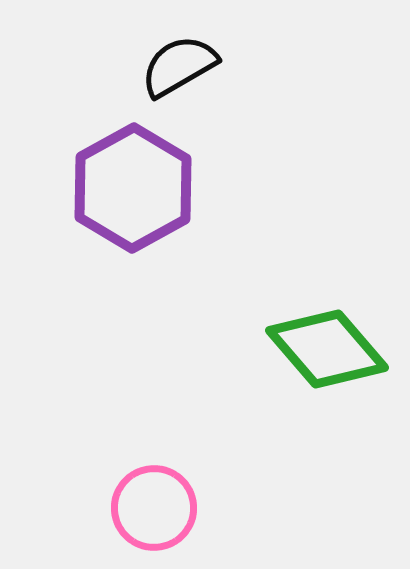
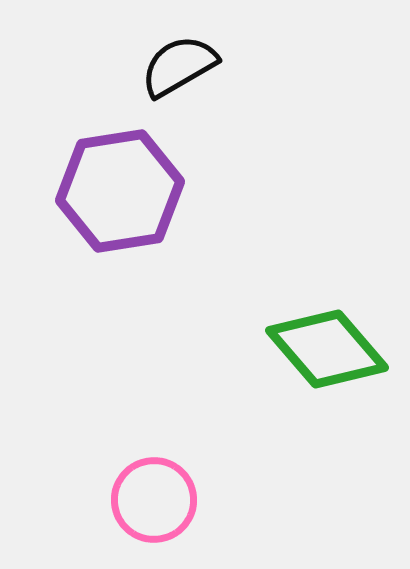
purple hexagon: moved 13 px left, 3 px down; rotated 20 degrees clockwise
pink circle: moved 8 px up
